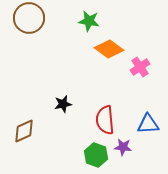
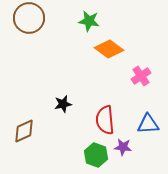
pink cross: moved 1 px right, 9 px down
